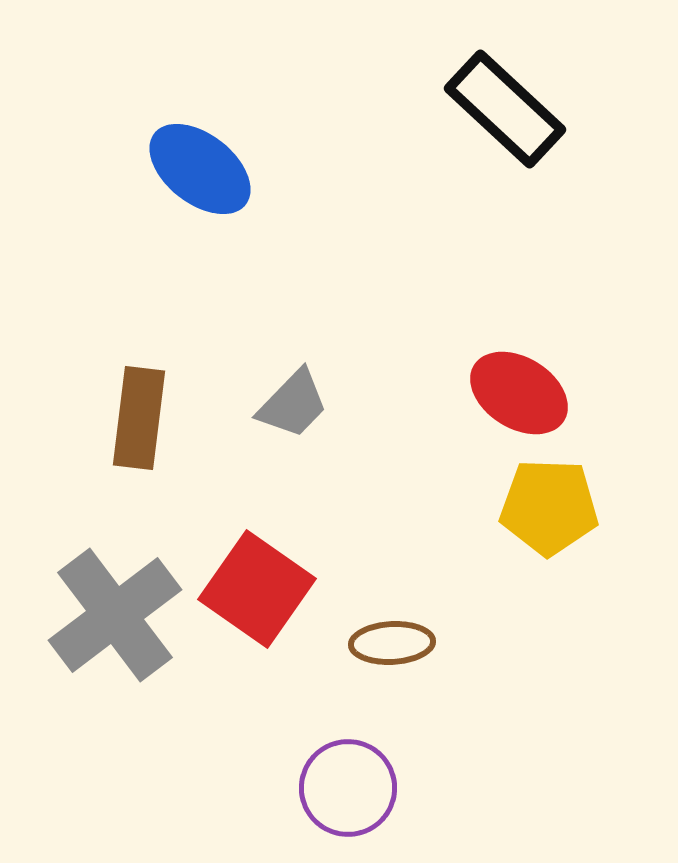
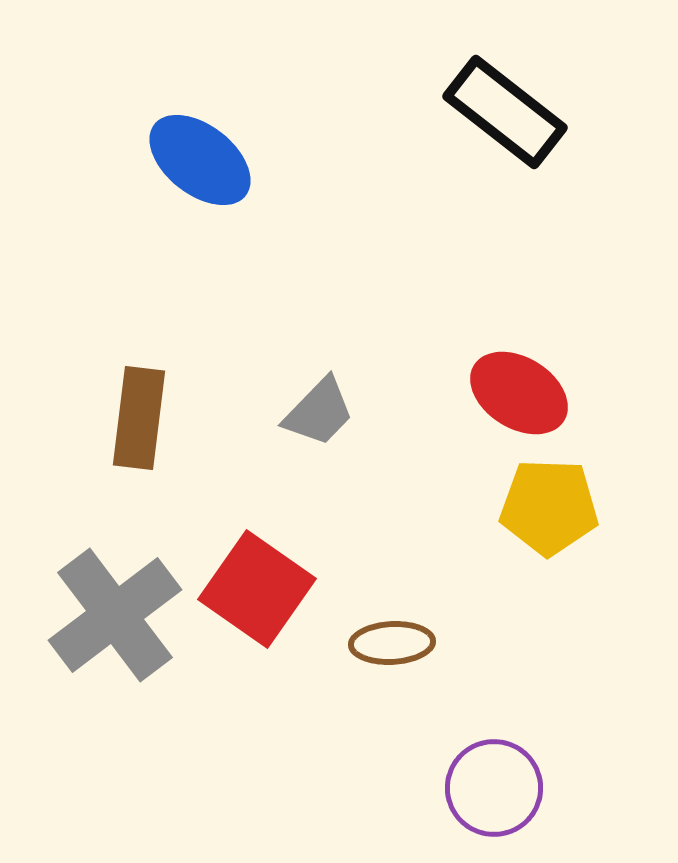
black rectangle: moved 3 px down; rotated 5 degrees counterclockwise
blue ellipse: moved 9 px up
gray trapezoid: moved 26 px right, 8 px down
purple circle: moved 146 px right
